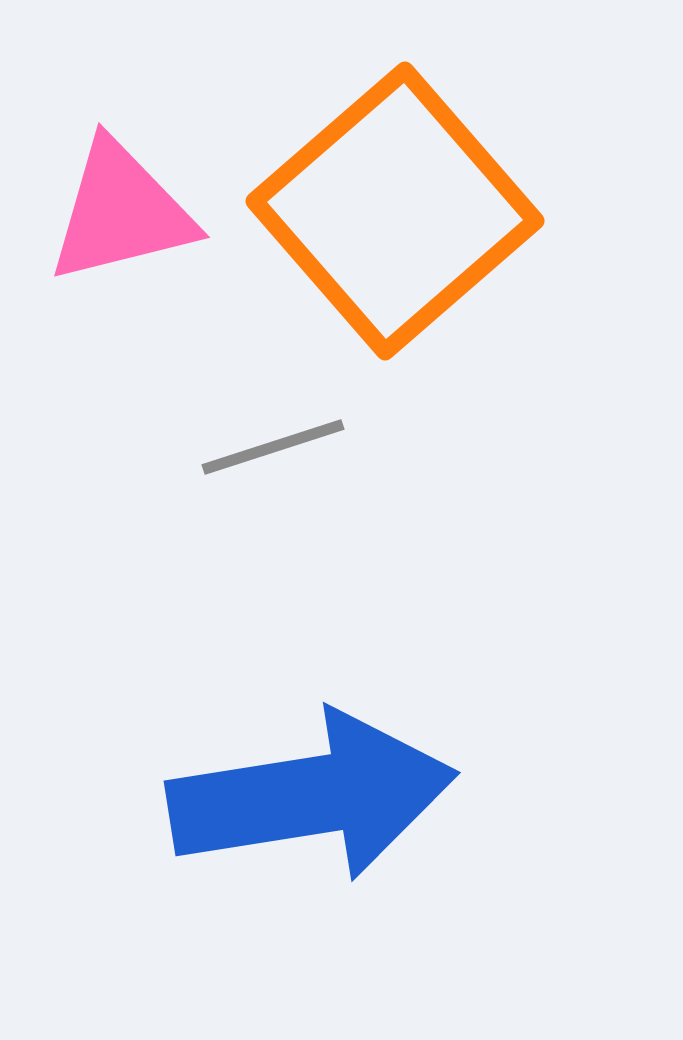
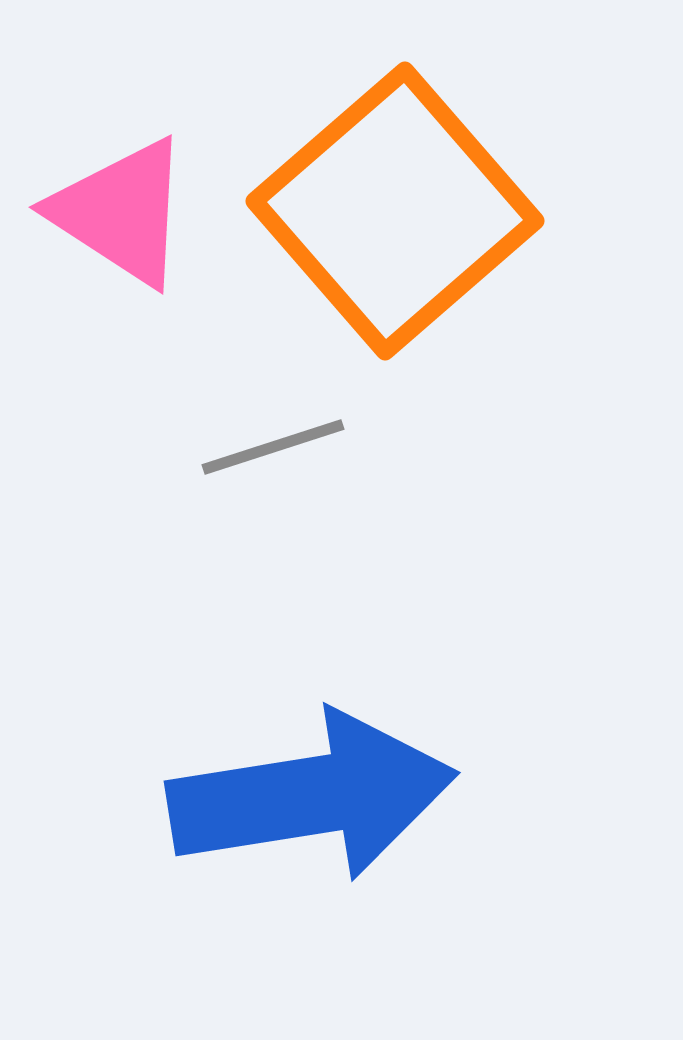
pink triangle: rotated 47 degrees clockwise
